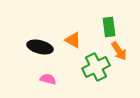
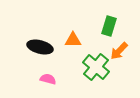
green rectangle: moved 1 px up; rotated 24 degrees clockwise
orange triangle: rotated 30 degrees counterclockwise
orange arrow: rotated 78 degrees clockwise
green cross: rotated 24 degrees counterclockwise
